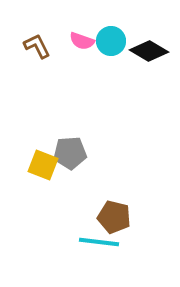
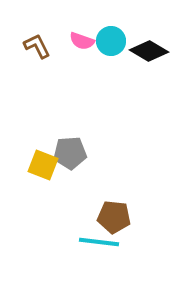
brown pentagon: rotated 8 degrees counterclockwise
